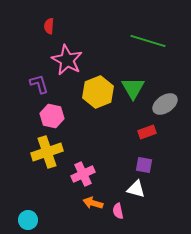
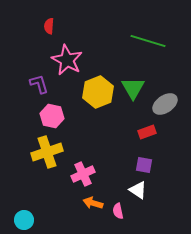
white triangle: moved 2 px right, 1 px down; rotated 18 degrees clockwise
cyan circle: moved 4 px left
